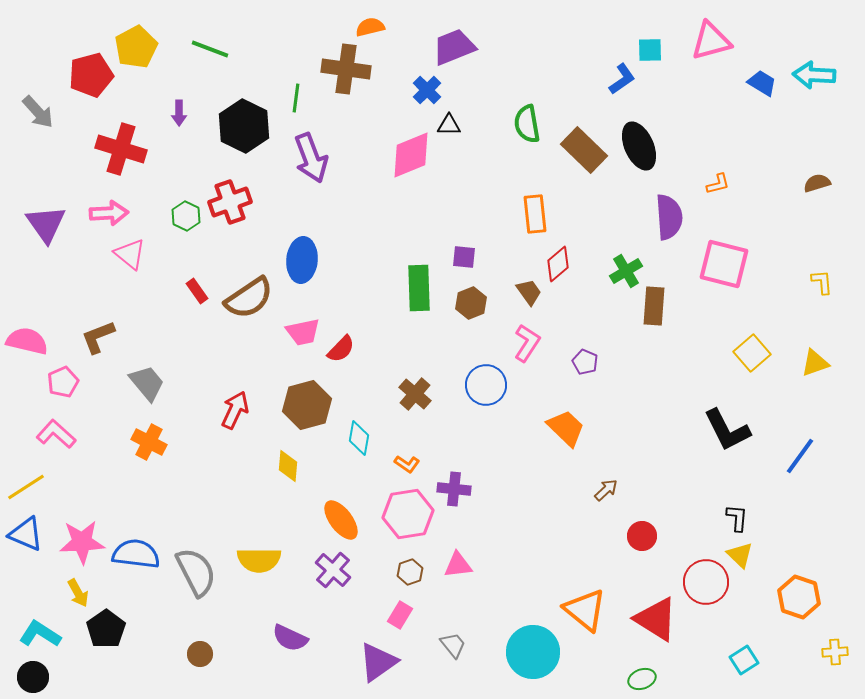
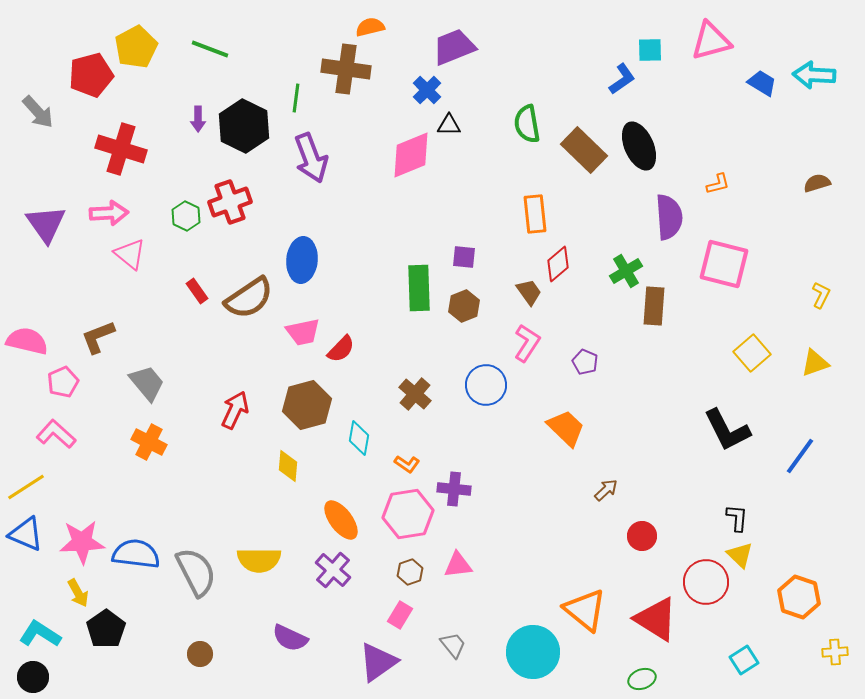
purple arrow at (179, 113): moved 19 px right, 6 px down
yellow L-shape at (822, 282): moved 1 px left, 13 px down; rotated 32 degrees clockwise
brown hexagon at (471, 303): moved 7 px left, 3 px down
